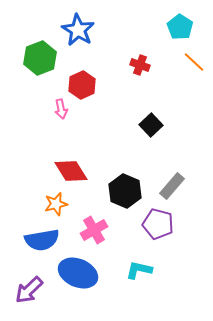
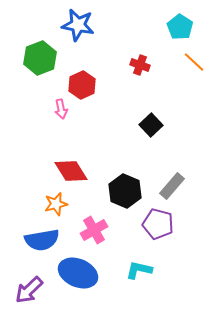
blue star: moved 5 px up; rotated 20 degrees counterclockwise
